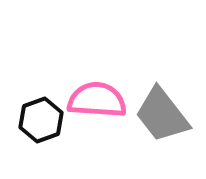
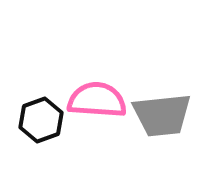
gray trapezoid: rotated 58 degrees counterclockwise
